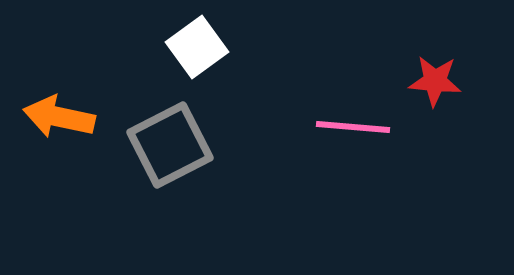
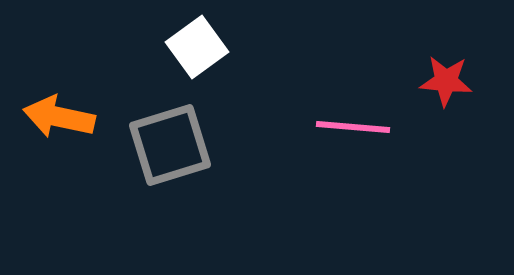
red star: moved 11 px right
gray square: rotated 10 degrees clockwise
